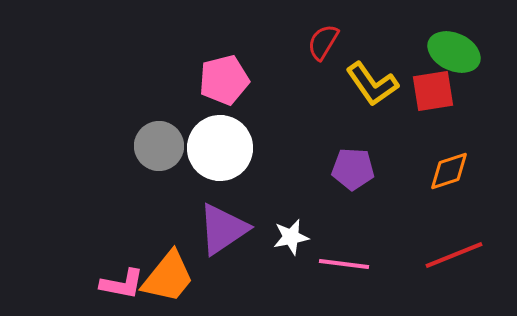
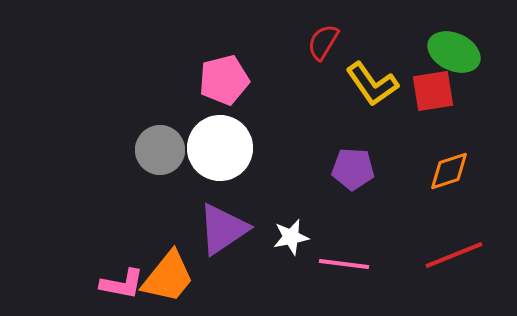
gray circle: moved 1 px right, 4 px down
